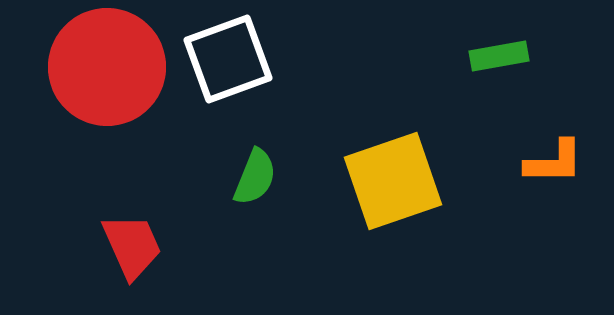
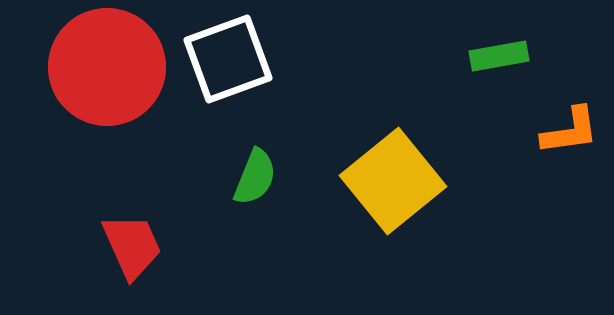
orange L-shape: moved 16 px right, 31 px up; rotated 8 degrees counterclockwise
yellow square: rotated 20 degrees counterclockwise
